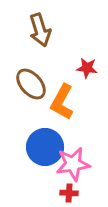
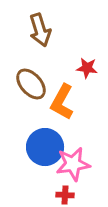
red cross: moved 4 px left, 2 px down
